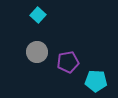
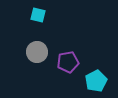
cyan square: rotated 28 degrees counterclockwise
cyan pentagon: rotated 30 degrees counterclockwise
